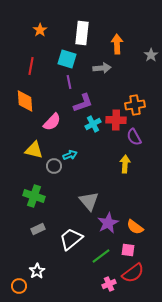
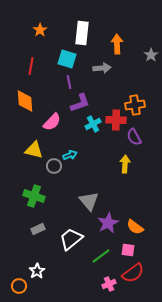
purple L-shape: moved 3 px left
